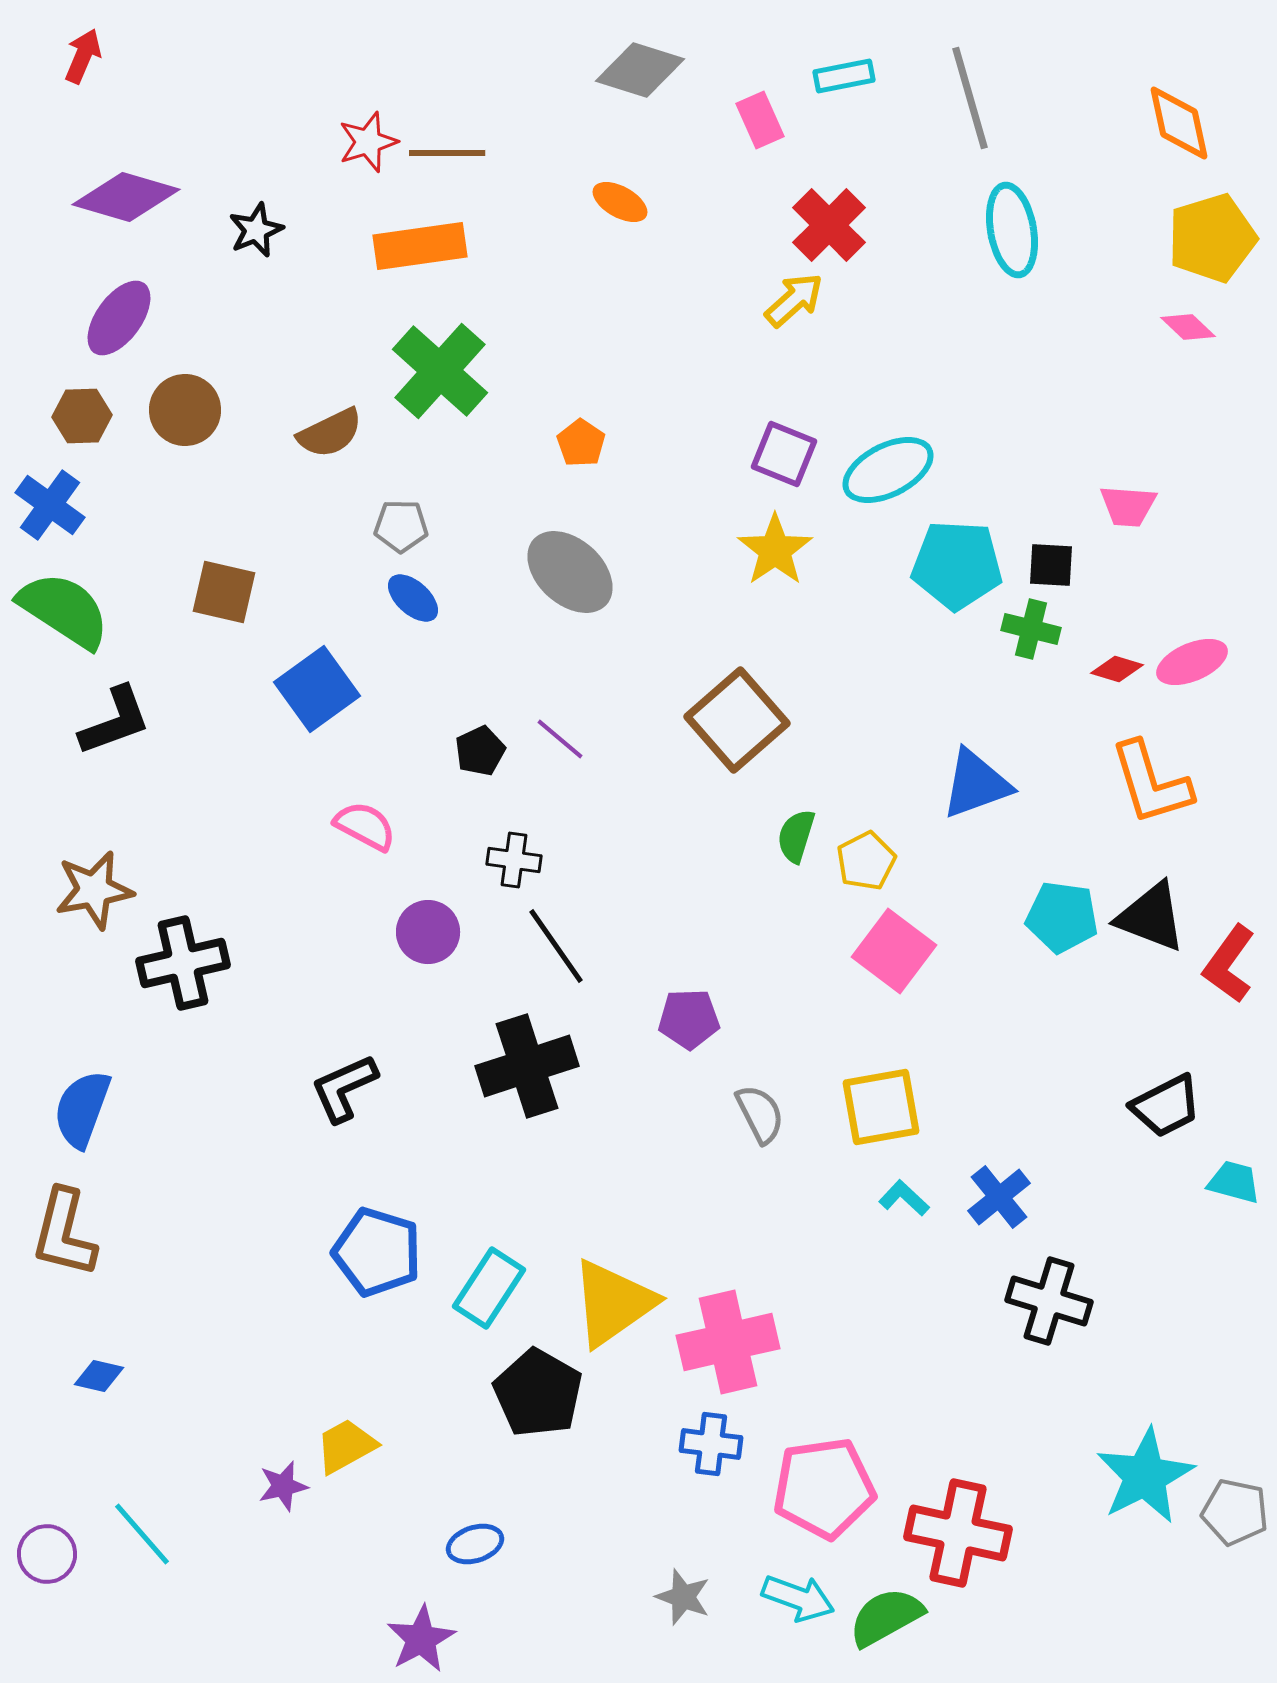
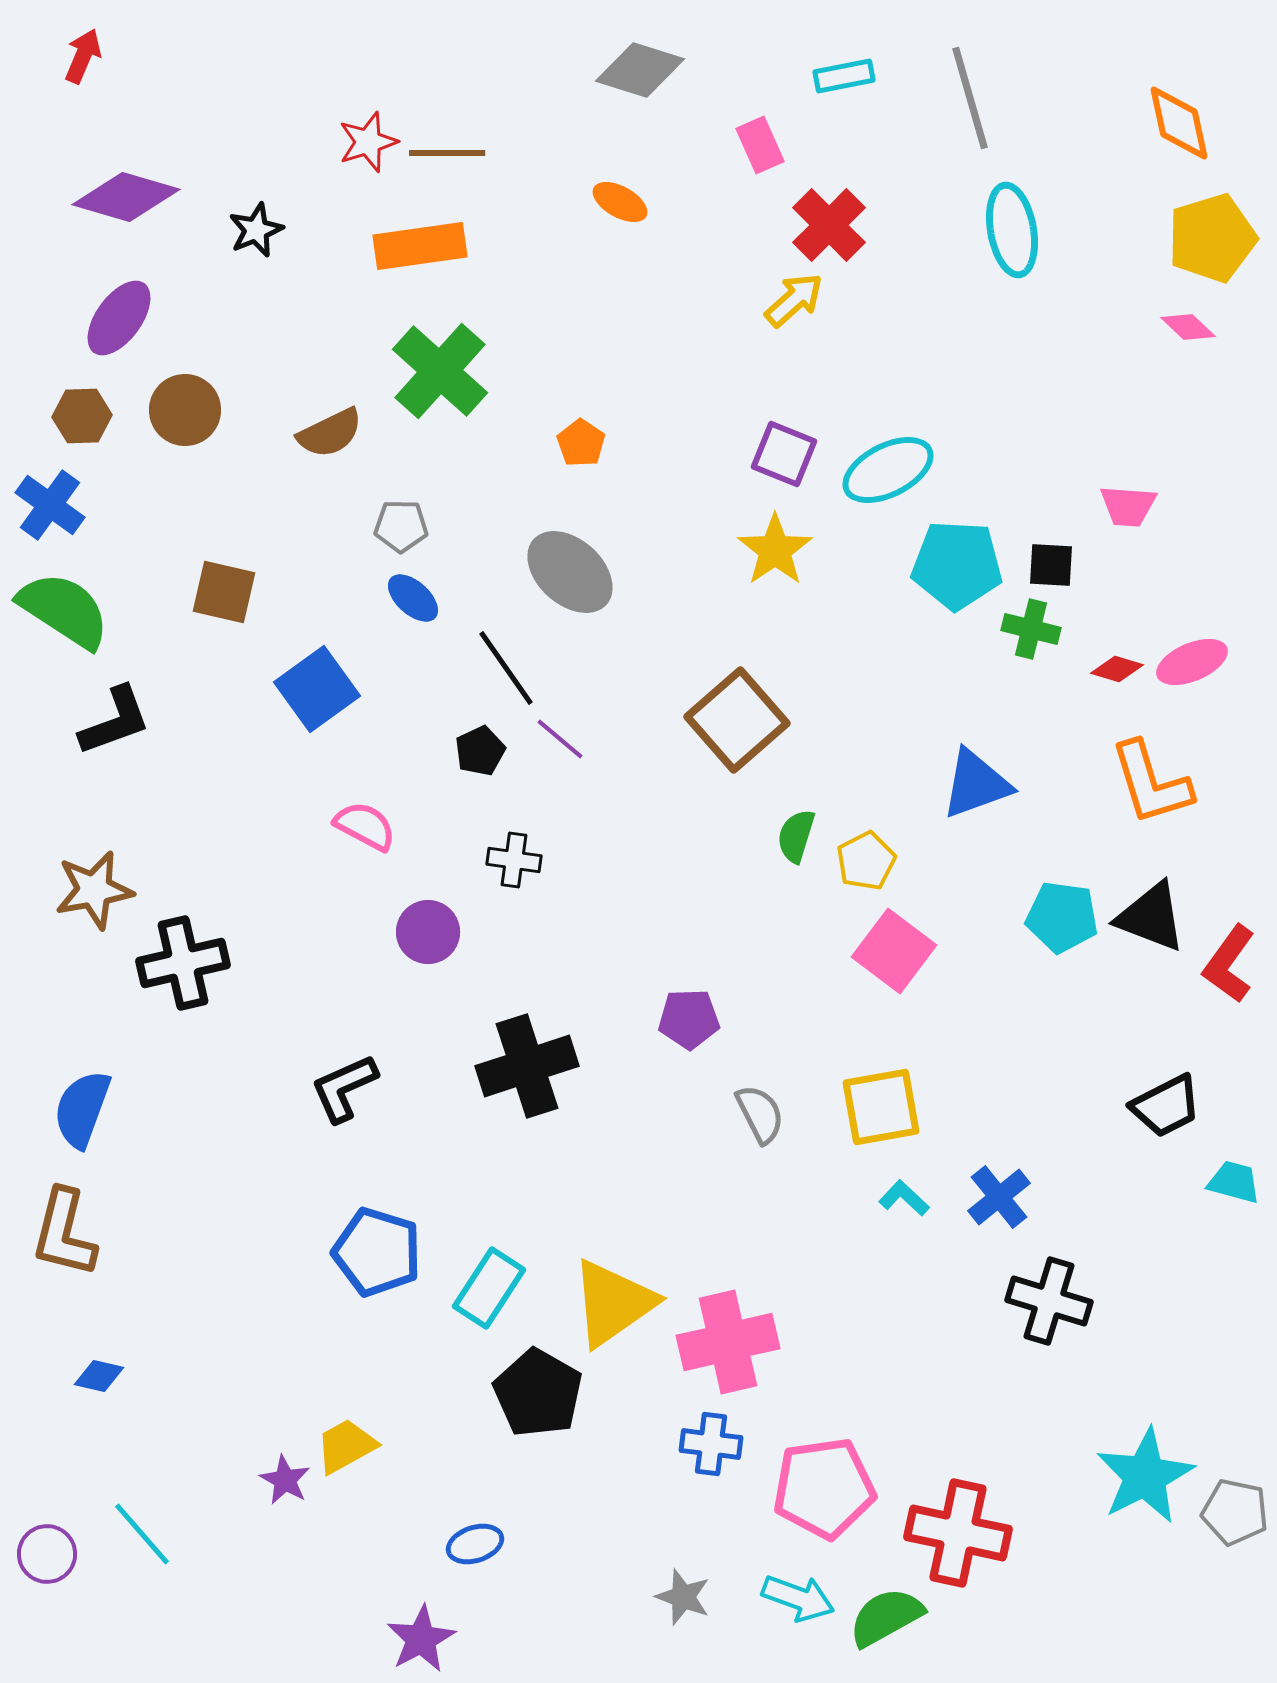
pink rectangle at (760, 120): moved 25 px down
black line at (556, 946): moved 50 px left, 278 px up
purple star at (283, 1486): moved 2 px right, 6 px up; rotated 30 degrees counterclockwise
